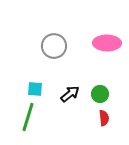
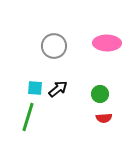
cyan square: moved 1 px up
black arrow: moved 12 px left, 5 px up
red semicircle: rotated 91 degrees clockwise
